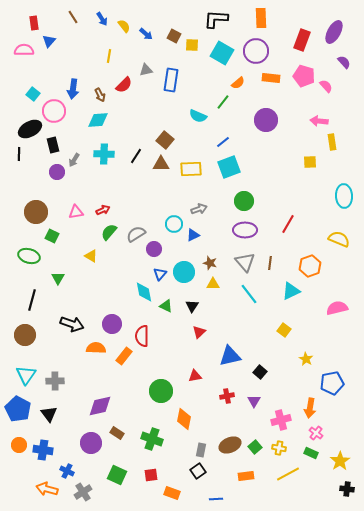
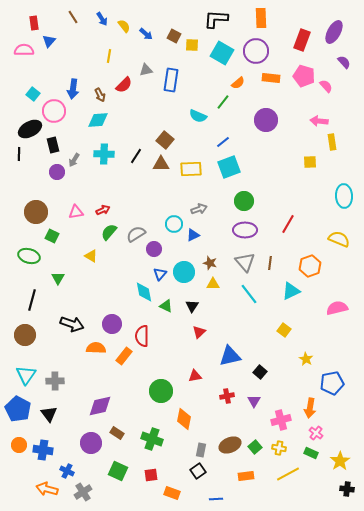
green square at (117, 475): moved 1 px right, 4 px up
